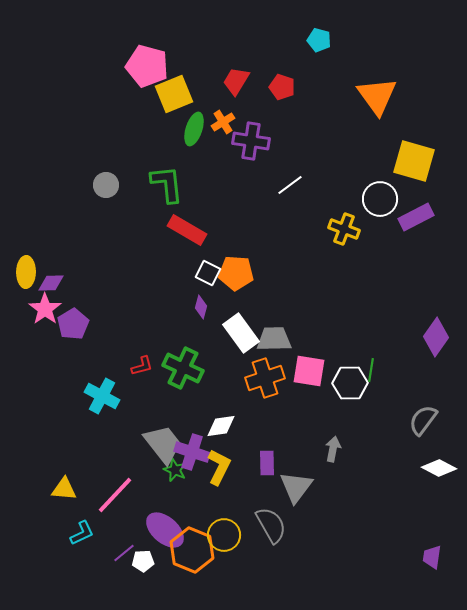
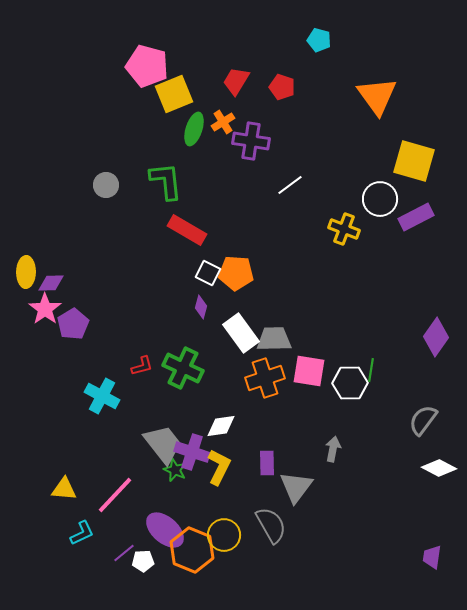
green L-shape at (167, 184): moved 1 px left, 3 px up
